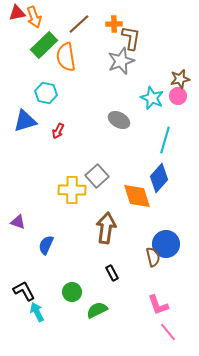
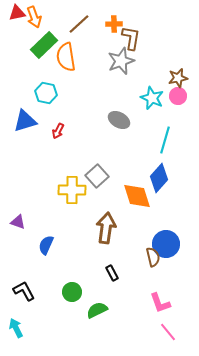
brown star: moved 2 px left, 1 px up
pink L-shape: moved 2 px right, 2 px up
cyan arrow: moved 21 px left, 16 px down
